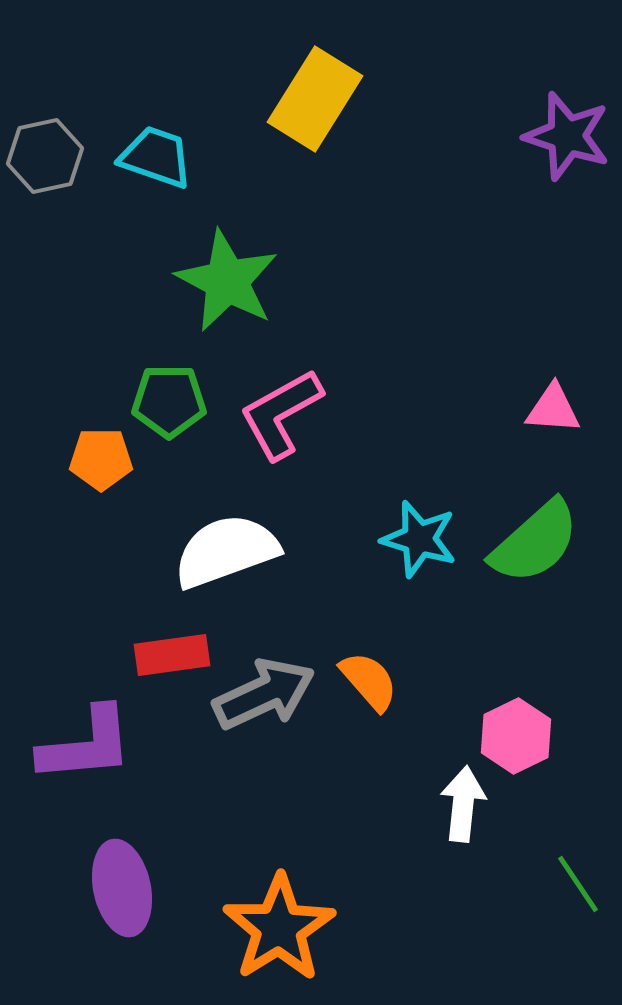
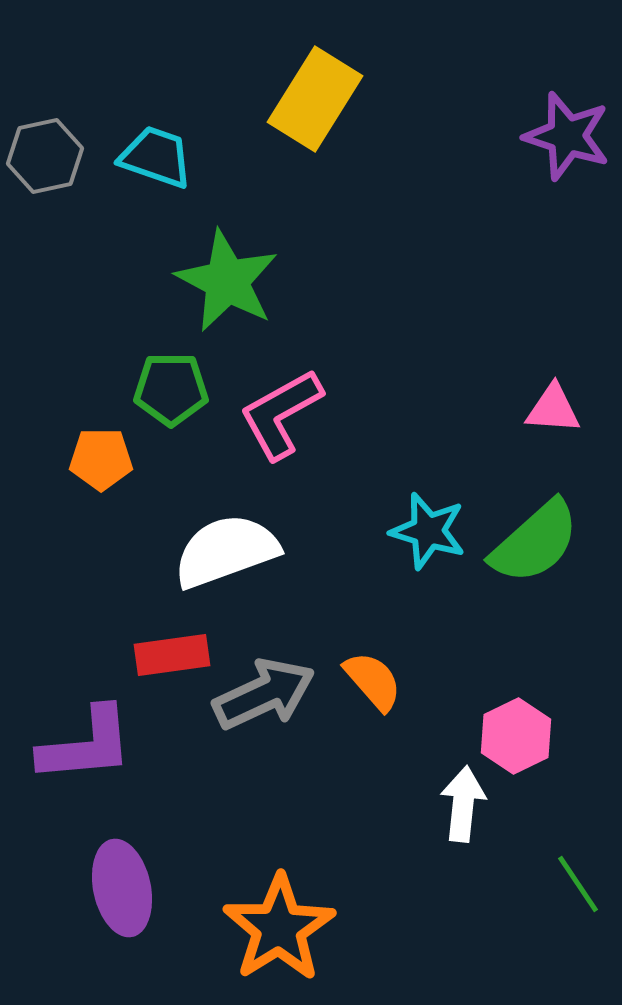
green pentagon: moved 2 px right, 12 px up
cyan star: moved 9 px right, 8 px up
orange semicircle: moved 4 px right
